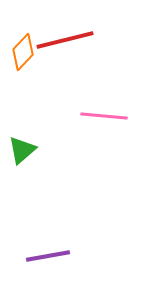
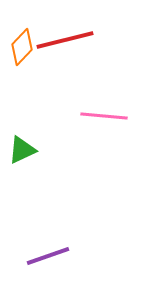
orange diamond: moved 1 px left, 5 px up
green triangle: rotated 16 degrees clockwise
purple line: rotated 9 degrees counterclockwise
